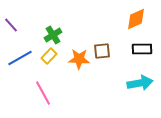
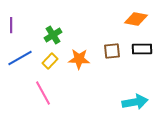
orange diamond: rotated 35 degrees clockwise
purple line: rotated 42 degrees clockwise
brown square: moved 10 px right
yellow rectangle: moved 1 px right, 5 px down
cyan arrow: moved 5 px left, 19 px down
